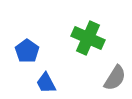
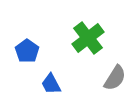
green cross: rotated 28 degrees clockwise
blue trapezoid: moved 5 px right, 1 px down
